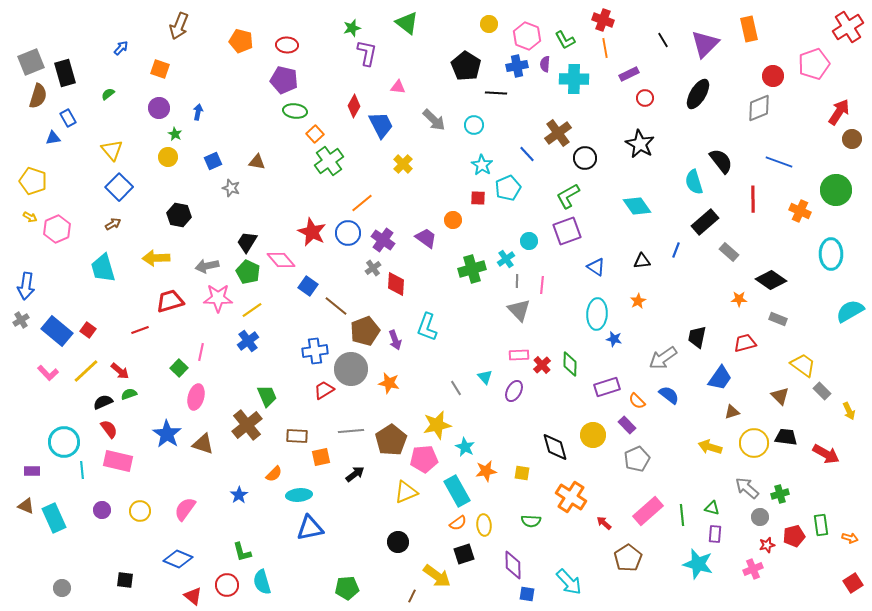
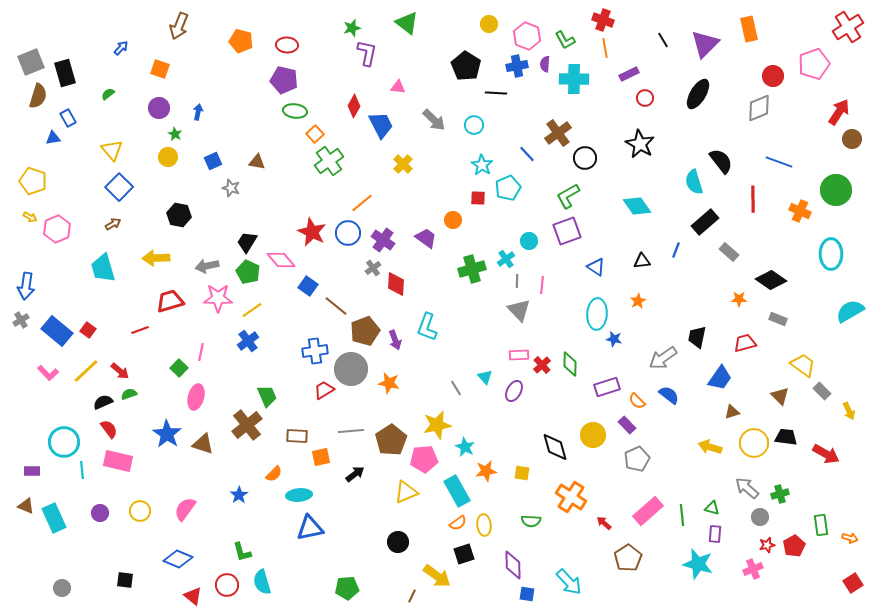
purple circle at (102, 510): moved 2 px left, 3 px down
red pentagon at (794, 536): moved 10 px down; rotated 15 degrees counterclockwise
